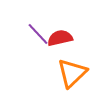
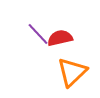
orange triangle: moved 1 px up
